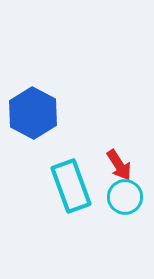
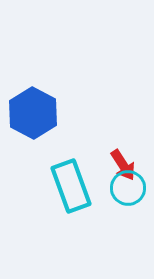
red arrow: moved 4 px right
cyan circle: moved 3 px right, 9 px up
